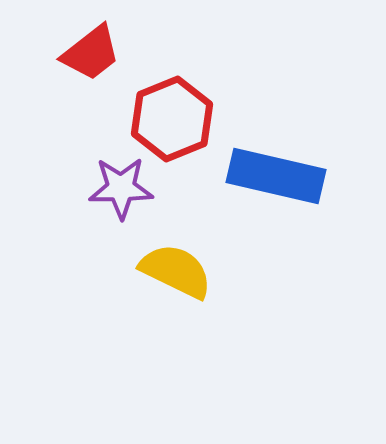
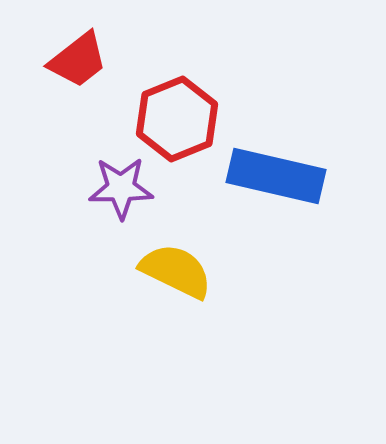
red trapezoid: moved 13 px left, 7 px down
red hexagon: moved 5 px right
